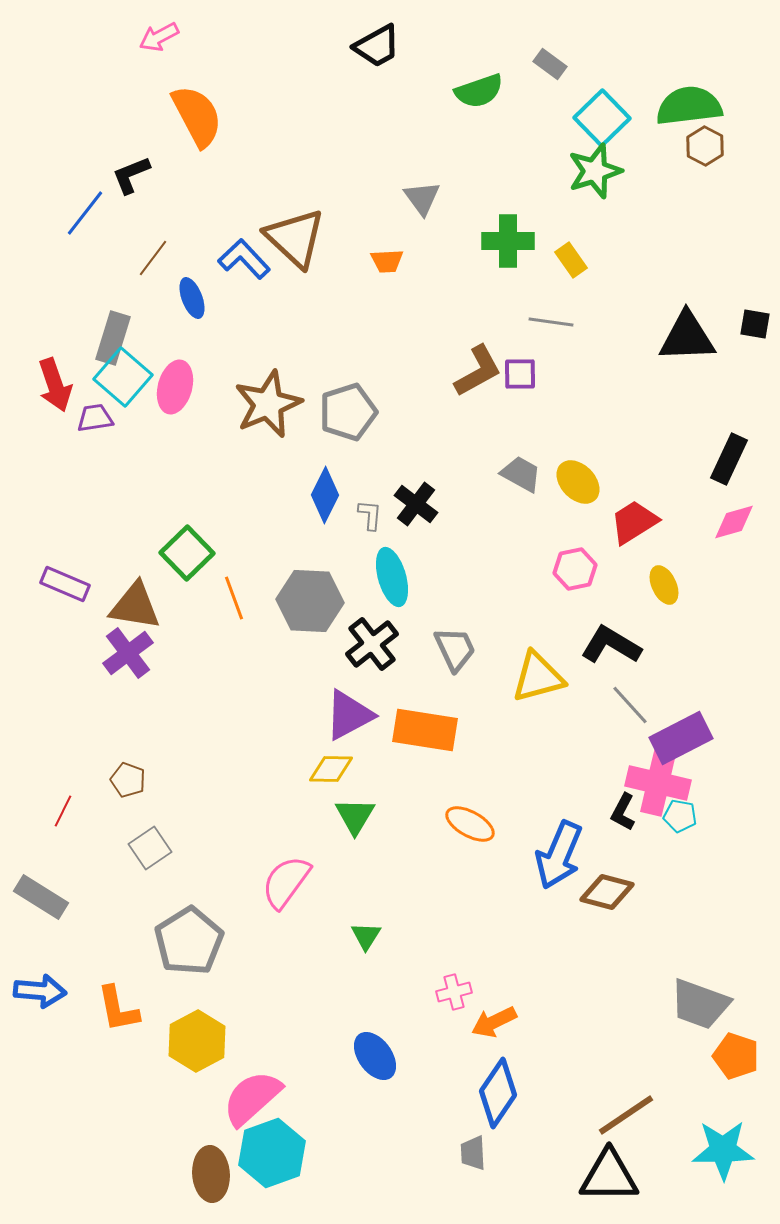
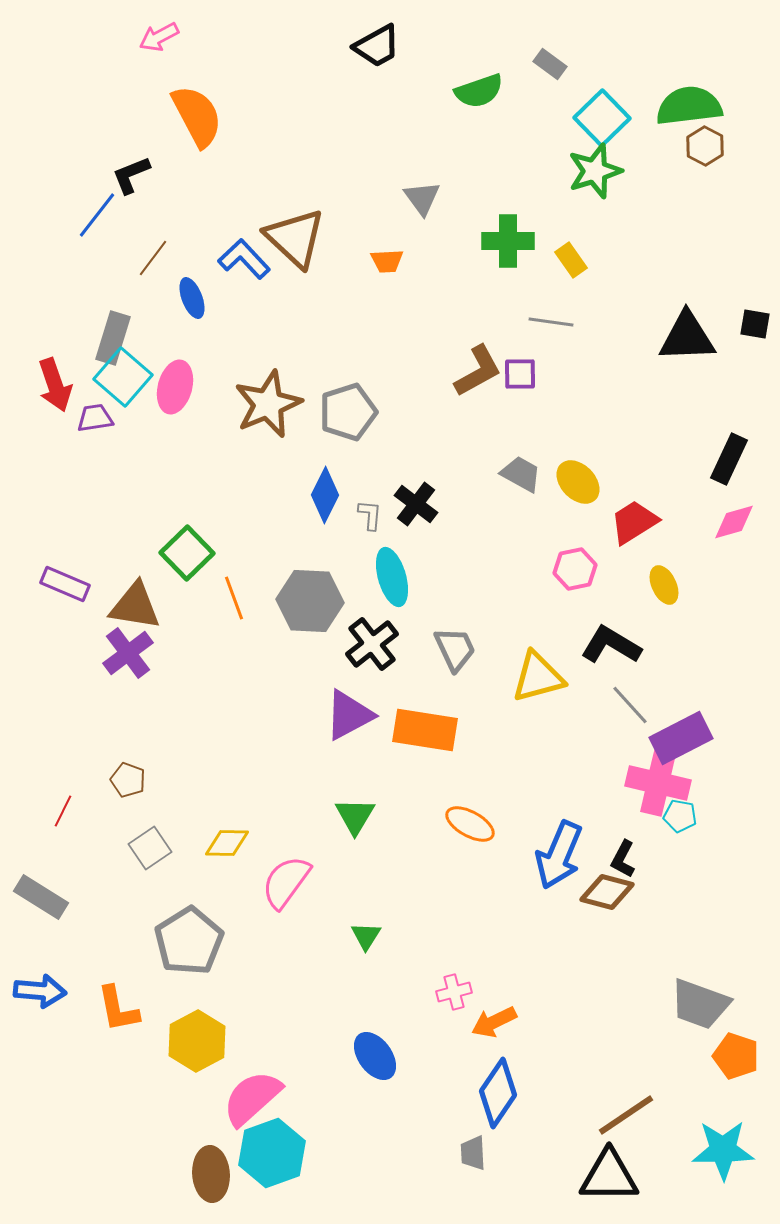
blue line at (85, 213): moved 12 px right, 2 px down
yellow diamond at (331, 769): moved 104 px left, 74 px down
black L-shape at (623, 812): moved 47 px down
